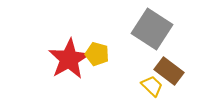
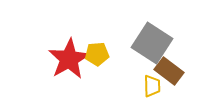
gray square: moved 14 px down
yellow pentagon: rotated 20 degrees counterclockwise
yellow trapezoid: rotated 45 degrees clockwise
